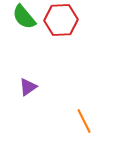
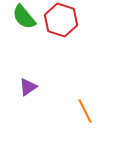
red hexagon: rotated 20 degrees clockwise
orange line: moved 1 px right, 10 px up
